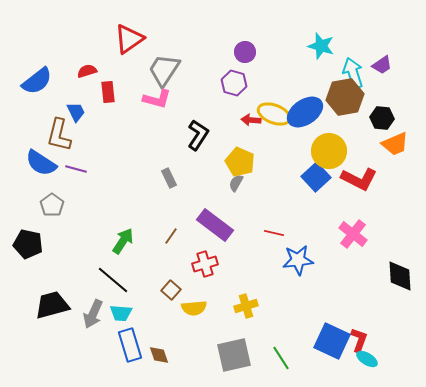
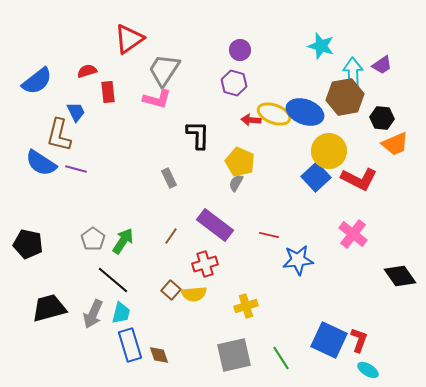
purple circle at (245, 52): moved 5 px left, 2 px up
cyan arrow at (353, 73): rotated 16 degrees clockwise
blue ellipse at (305, 112): rotated 54 degrees clockwise
black L-shape at (198, 135): rotated 32 degrees counterclockwise
gray pentagon at (52, 205): moved 41 px right, 34 px down
red line at (274, 233): moved 5 px left, 2 px down
black diamond at (400, 276): rotated 32 degrees counterclockwise
black trapezoid at (52, 305): moved 3 px left, 3 px down
yellow semicircle at (194, 308): moved 14 px up
cyan trapezoid at (121, 313): rotated 80 degrees counterclockwise
blue square at (332, 341): moved 3 px left, 1 px up
cyan ellipse at (367, 359): moved 1 px right, 11 px down
